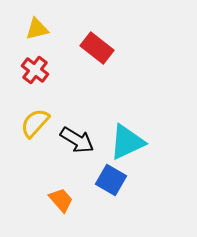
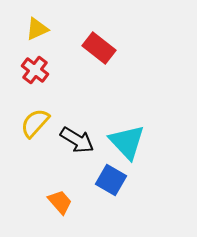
yellow triangle: rotated 10 degrees counterclockwise
red rectangle: moved 2 px right
cyan triangle: rotated 48 degrees counterclockwise
orange trapezoid: moved 1 px left, 2 px down
